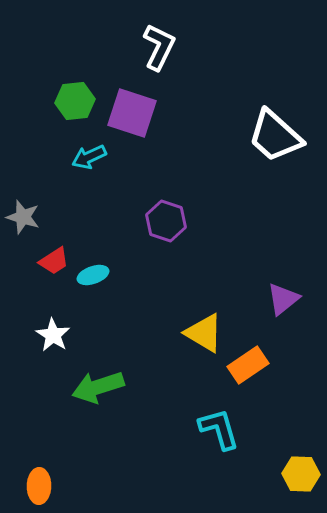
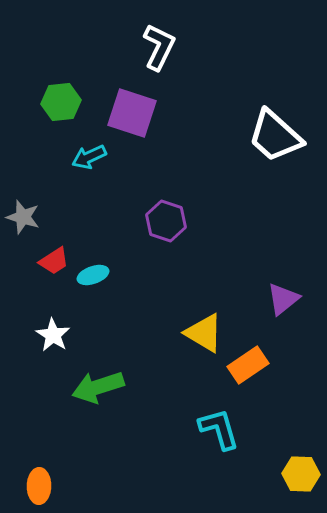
green hexagon: moved 14 px left, 1 px down
